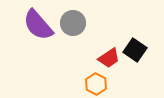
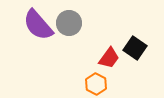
gray circle: moved 4 px left
black square: moved 2 px up
red trapezoid: rotated 20 degrees counterclockwise
